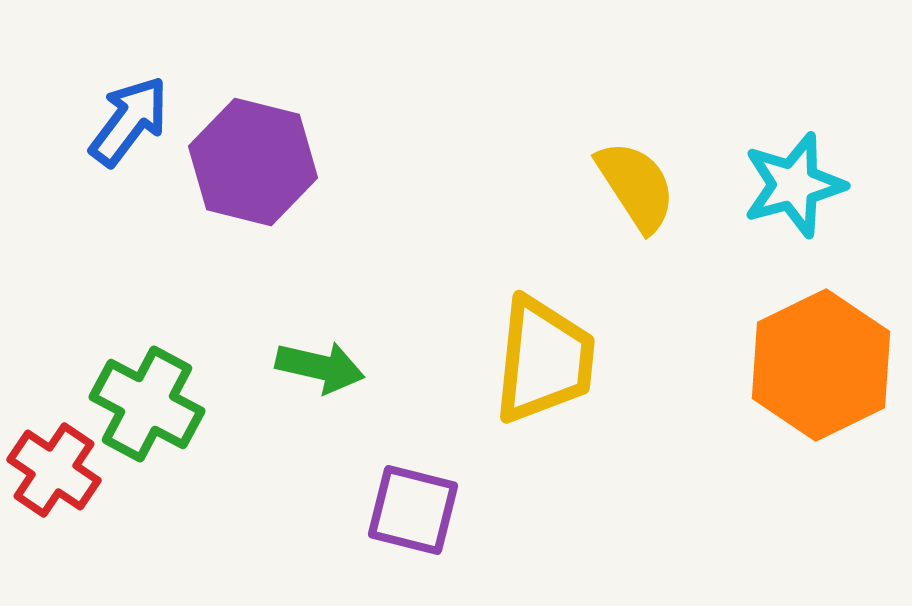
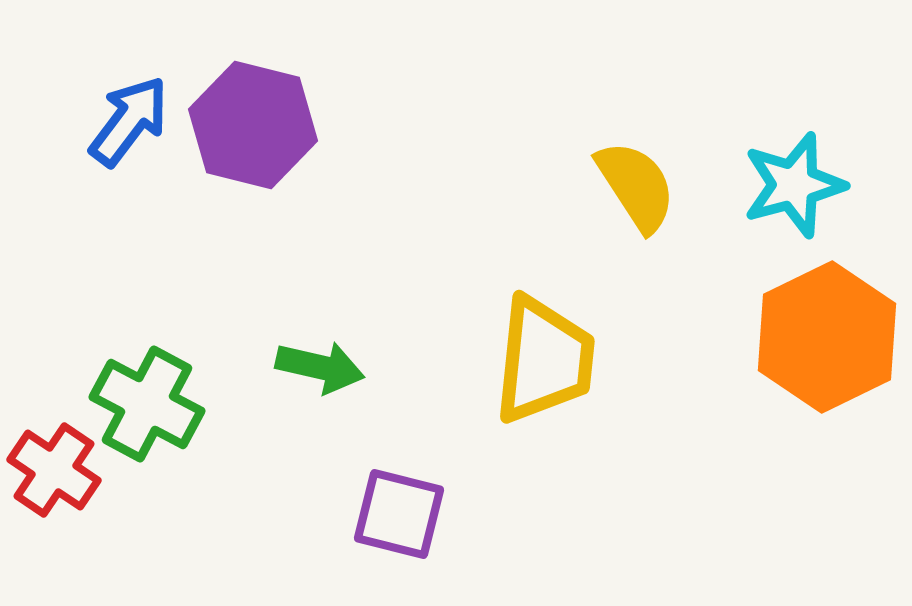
purple hexagon: moved 37 px up
orange hexagon: moved 6 px right, 28 px up
purple square: moved 14 px left, 4 px down
